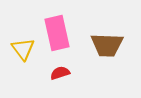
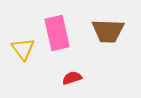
brown trapezoid: moved 1 px right, 14 px up
red semicircle: moved 12 px right, 5 px down
